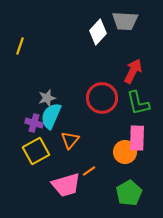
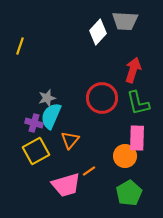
red arrow: moved 1 px up; rotated 10 degrees counterclockwise
orange circle: moved 4 px down
